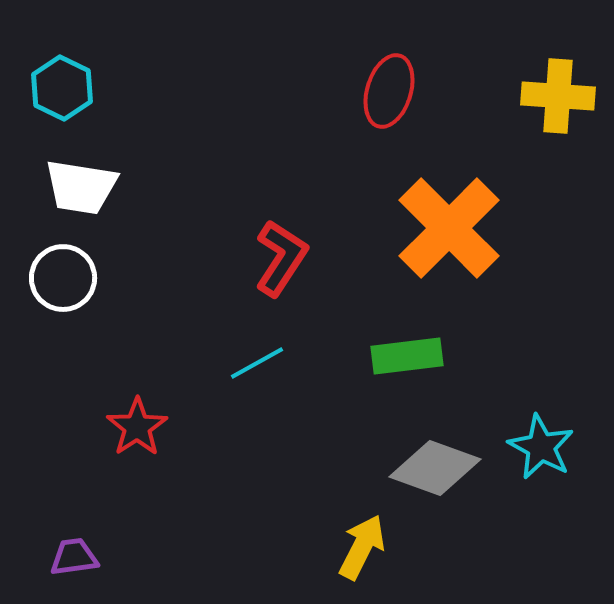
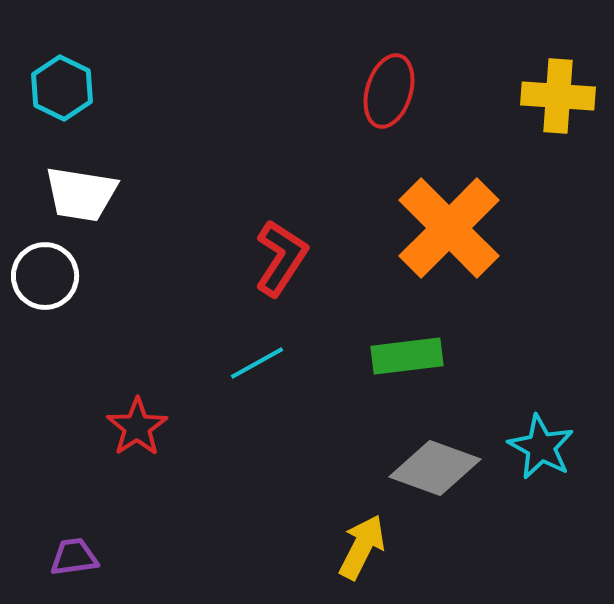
white trapezoid: moved 7 px down
white circle: moved 18 px left, 2 px up
